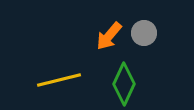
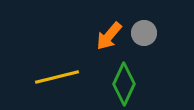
yellow line: moved 2 px left, 3 px up
